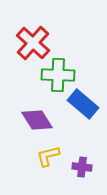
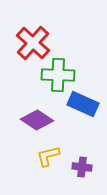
blue rectangle: rotated 16 degrees counterclockwise
purple diamond: rotated 24 degrees counterclockwise
